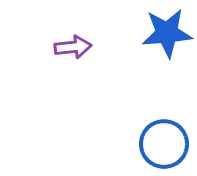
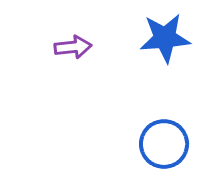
blue star: moved 2 px left, 5 px down
